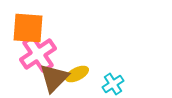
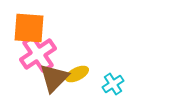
orange square: moved 1 px right
